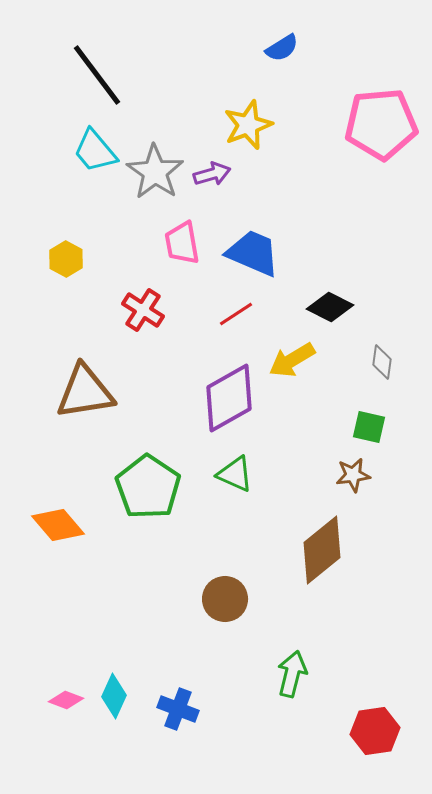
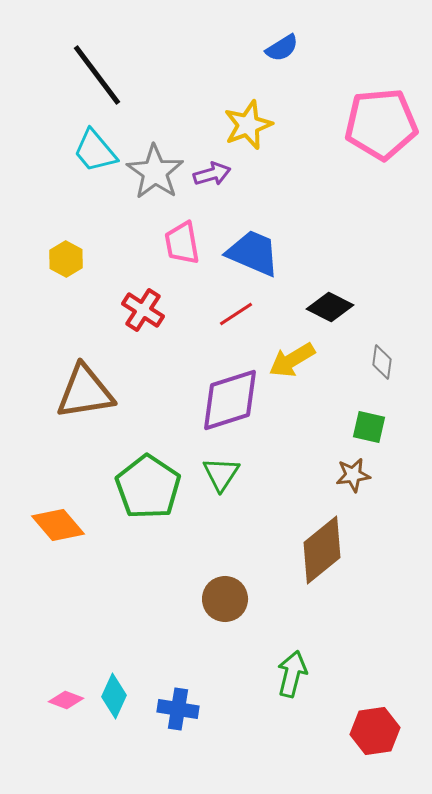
purple diamond: moved 1 px right, 2 px down; rotated 12 degrees clockwise
green triangle: moved 14 px left; rotated 39 degrees clockwise
blue cross: rotated 12 degrees counterclockwise
